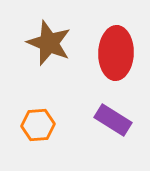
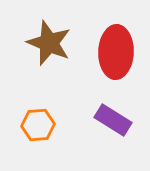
red ellipse: moved 1 px up
